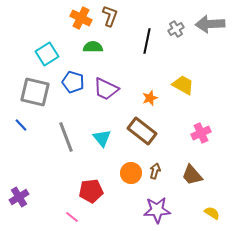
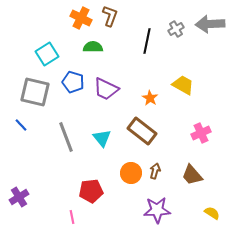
orange star: rotated 21 degrees counterclockwise
pink line: rotated 40 degrees clockwise
